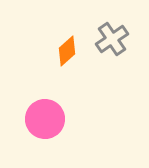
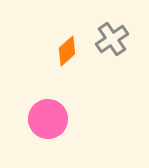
pink circle: moved 3 px right
